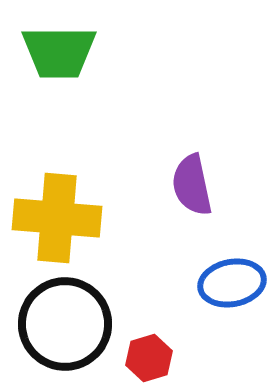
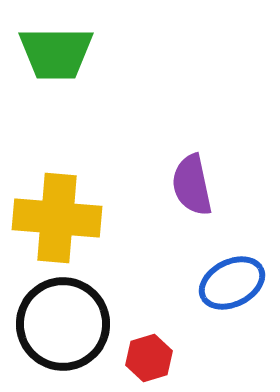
green trapezoid: moved 3 px left, 1 px down
blue ellipse: rotated 16 degrees counterclockwise
black circle: moved 2 px left
